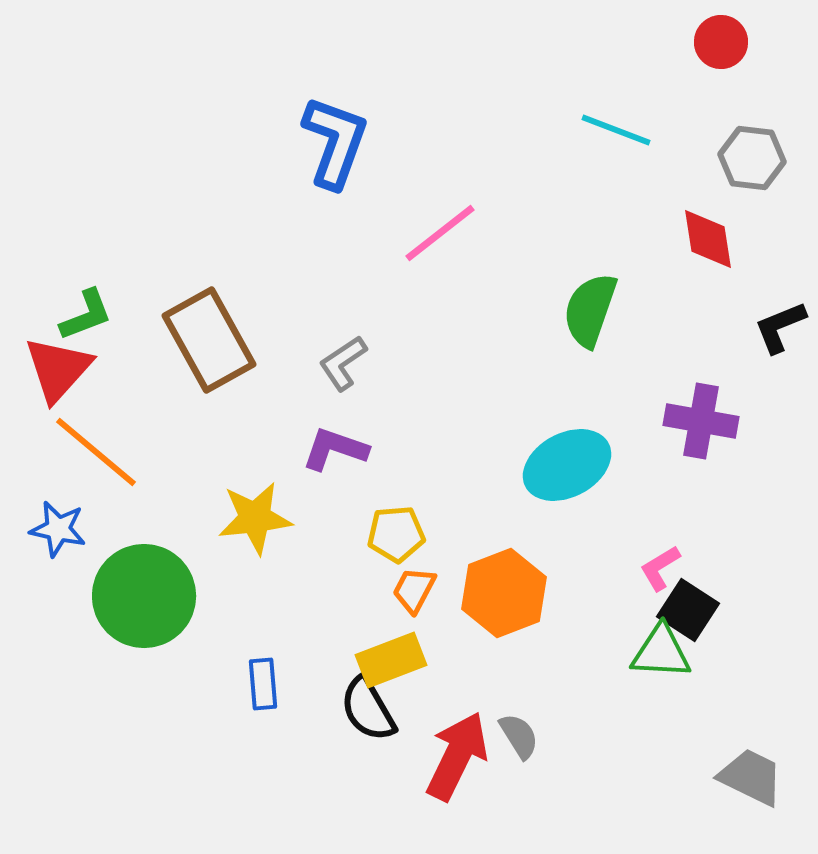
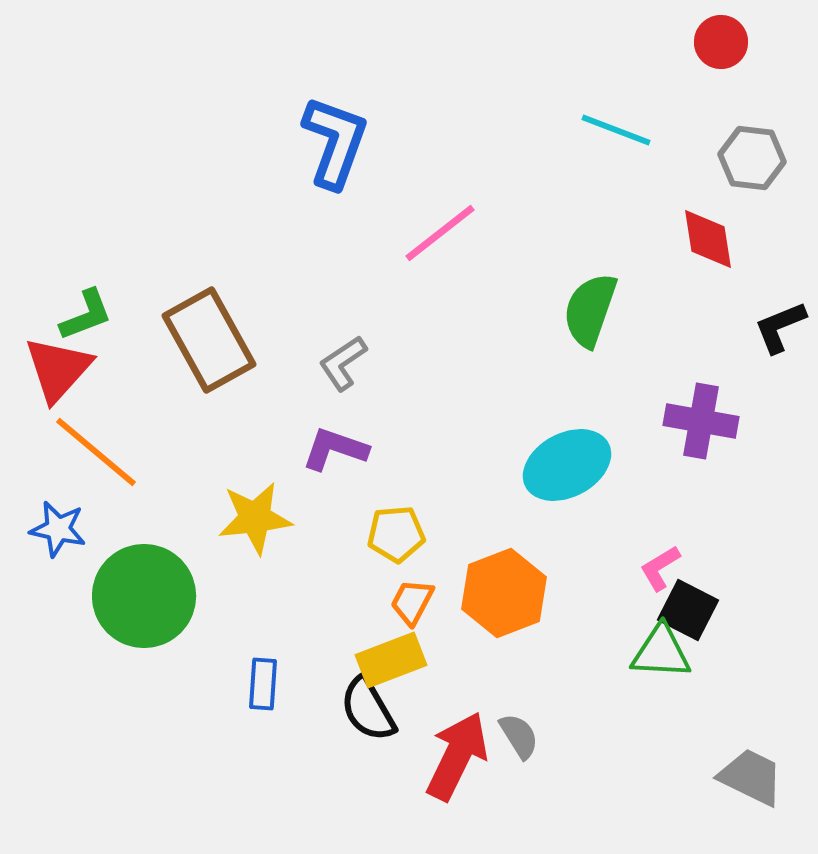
orange trapezoid: moved 2 px left, 12 px down
black square: rotated 6 degrees counterclockwise
blue rectangle: rotated 9 degrees clockwise
